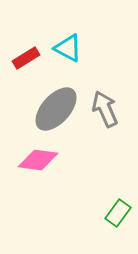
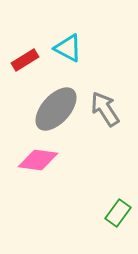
red rectangle: moved 1 px left, 2 px down
gray arrow: rotated 9 degrees counterclockwise
